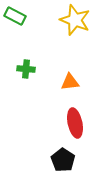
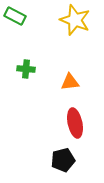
black pentagon: rotated 25 degrees clockwise
